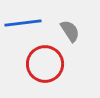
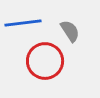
red circle: moved 3 px up
